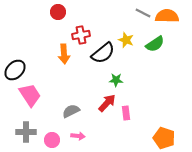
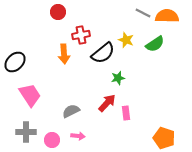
black ellipse: moved 8 px up
green star: moved 2 px right, 2 px up; rotated 16 degrees counterclockwise
